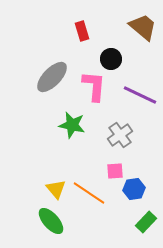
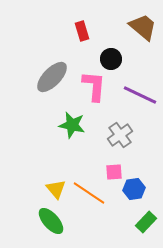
pink square: moved 1 px left, 1 px down
